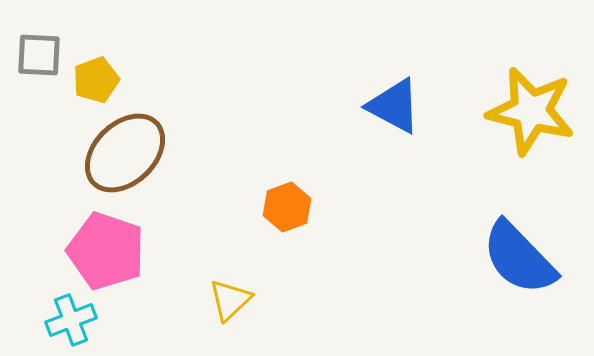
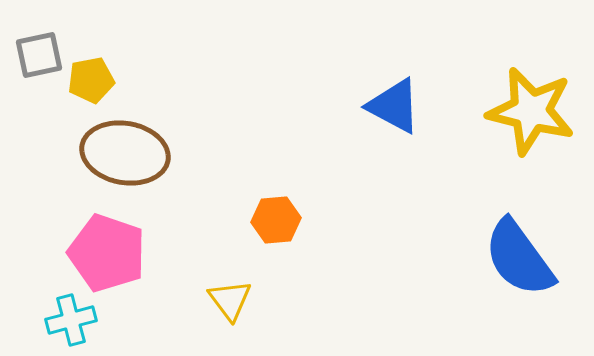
gray square: rotated 15 degrees counterclockwise
yellow pentagon: moved 5 px left; rotated 9 degrees clockwise
brown ellipse: rotated 54 degrees clockwise
orange hexagon: moved 11 px left, 13 px down; rotated 15 degrees clockwise
pink pentagon: moved 1 px right, 2 px down
blue semicircle: rotated 8 degrees clockwise
yellow triangle: rotated 24 degrees counterclockwise
cyan cross: rotated 6 degrees clockwise
